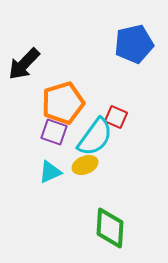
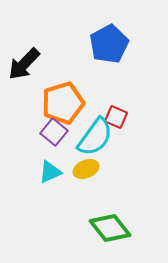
blue pentagon: moved 25 px left; rotated 15 degrees counterclockwise
purple square: rotated 20 degrees clockwise
yellow ellipse: moved 1 px right, 4 px down
green diamond: rotated 42 degrees counterclockwise
